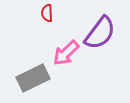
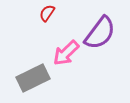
red semicircle: rotated 36 degrees clockwise
